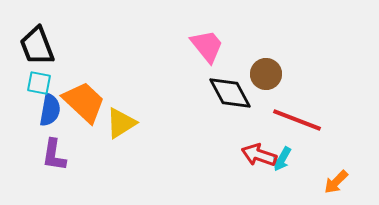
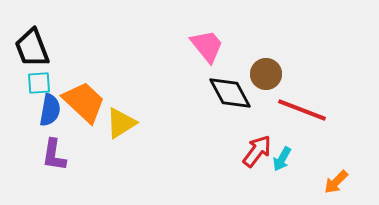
black trapezoid: moved 5 px left, 2 px down
cyan square: rotated 15 degrees counterclockwise
red line: moved 5 px right, 10 px up
red arrow: moved 2 px left, 4 px up; rotated 108 degrees clockwise
